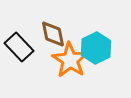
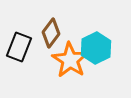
brown diamond: moved 2 px left, 1 px up; rotated 48 degrees clockwise
black rectangle: rotated 64 degrees clockwise
